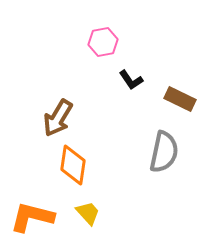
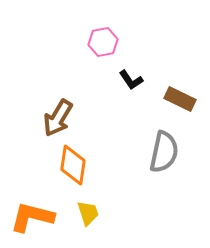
yellow trapezoid: rotated 24 degrees clockwise
